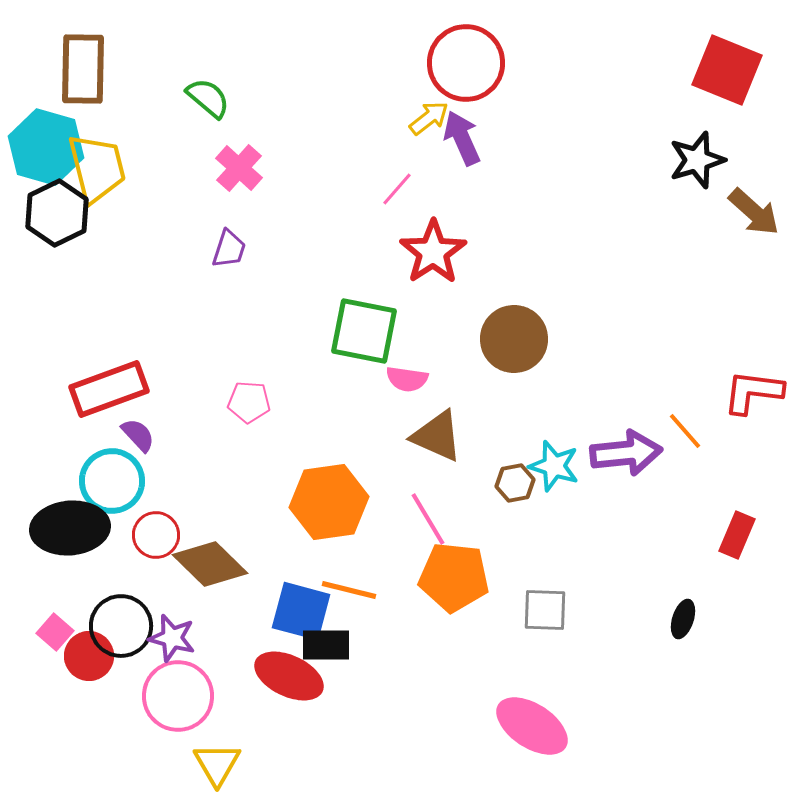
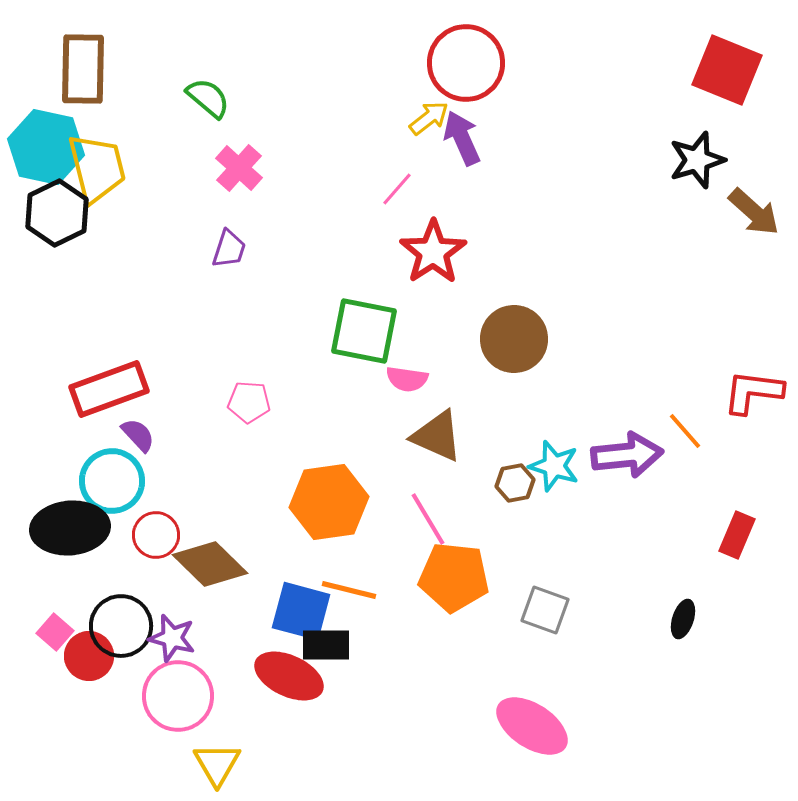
cyan hexagon at (46, 147): rotated 4 degrees counterclockwise
purple arrow at (626, 453): moved 1 px right, 2 px down
gray square at (545, 610): rotated 18 degrees clockwise
